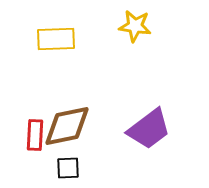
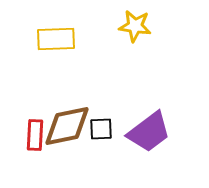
purple trapezoid: moved 3 px down
black square: moved 33 px right, 39 px up
